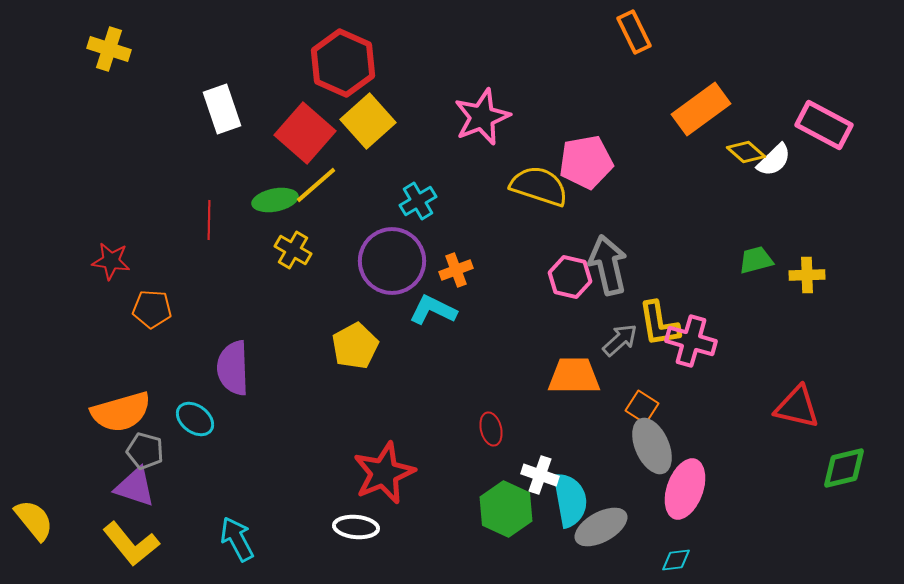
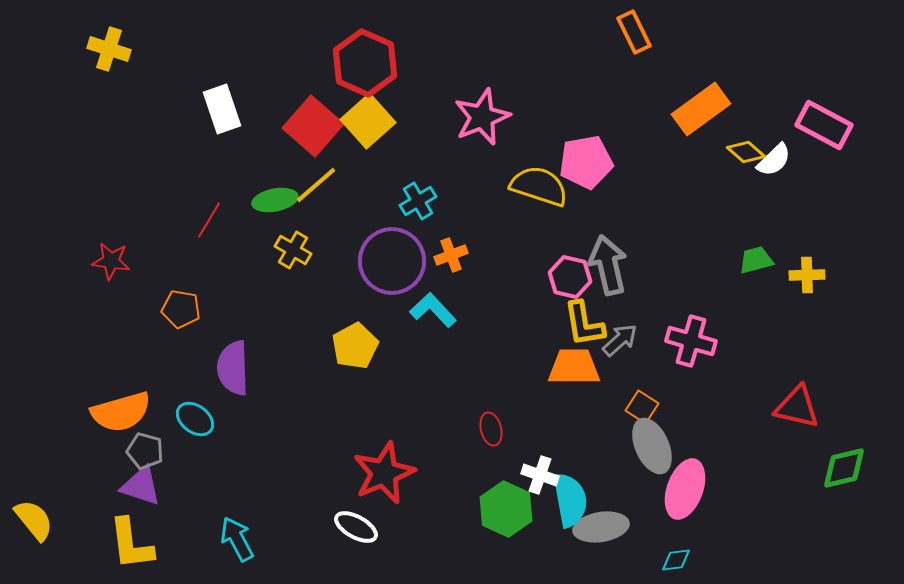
red hexagon at (343, 63): moved 22 px right
red square at (305, 133): moved 8 px right, 7 px up
red line at (209, 220): rotated 30 degrees clockwise
orange cross at (456, 270): moved 5 px left, 15 px up
orange pentagon at (152, 309): moved 29 px right; rotated 6 degrees clockwise
cyan L-shape at (433, 310): rotated 21 degrees clockwise
yellow L-shape at (659, 324): moved 75 px left
orange trapezoid at (574, 376): moved 9 px up
purple triangle at (135, 487): moved 6 px right, 1 px up
white ellipse at (356, 527): rotated 24 degrees clockwise
gray ellipse at (601, 527): rotated 20 degrees clockwise
yellow L-shape at (131, 544): rotated 32 degrees clockwise
